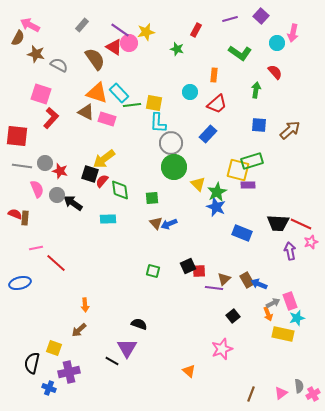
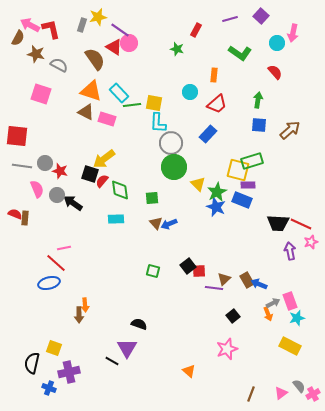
gray rectangle at (82, 25): rotated 24 degrees counterclockwise
yellow star at (146, 32): moved 48 px left, 15 px up
green arrow at (256, 90): moved 2 px right, 10 px down
orange triangle at (97, 93): moved 6 px left, 2 px up
red L-shape at (51, 118): moved 89 px up; rotated 55 degrees counterclockwise
cyan rectangle at (108, 219): moved 8 px right
blue rectangle at (242, 233): moved 33 px up
pink line at (36, 248): moved 28 px right
black square at (188, 266): rotated 14 degrees counterclockwise
blue ellipse at (20, 283): moved 29 px right
brown arrow at (79, 330): moved 15 px up; rotated 49 degrees counterclockwise
yellow rectangle at (283, 334): moved 7 px right, 12 px down; rotated 15 degrees clockwise
pink star at (222, 349): moved 5 px right
gray semicircle at (299, 386): rotated 32 degrees counterclockwise
